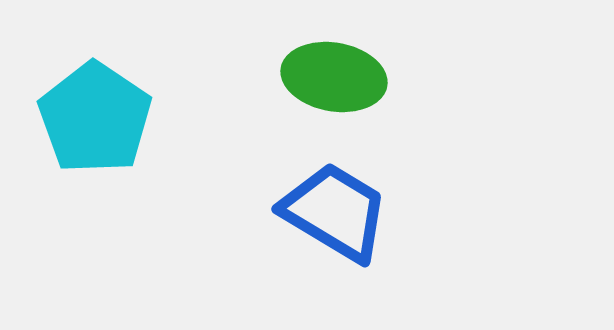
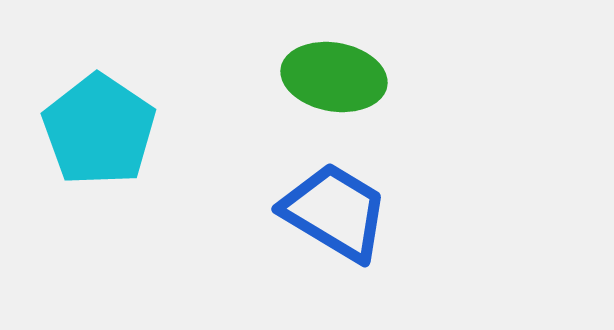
cyan pentagon: moved 4 px right, 12 px down
